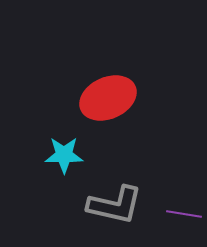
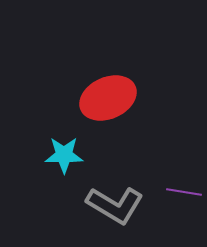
gray L-shape: rotated 18 degrees clockwise
purple line: moved 22 px up
